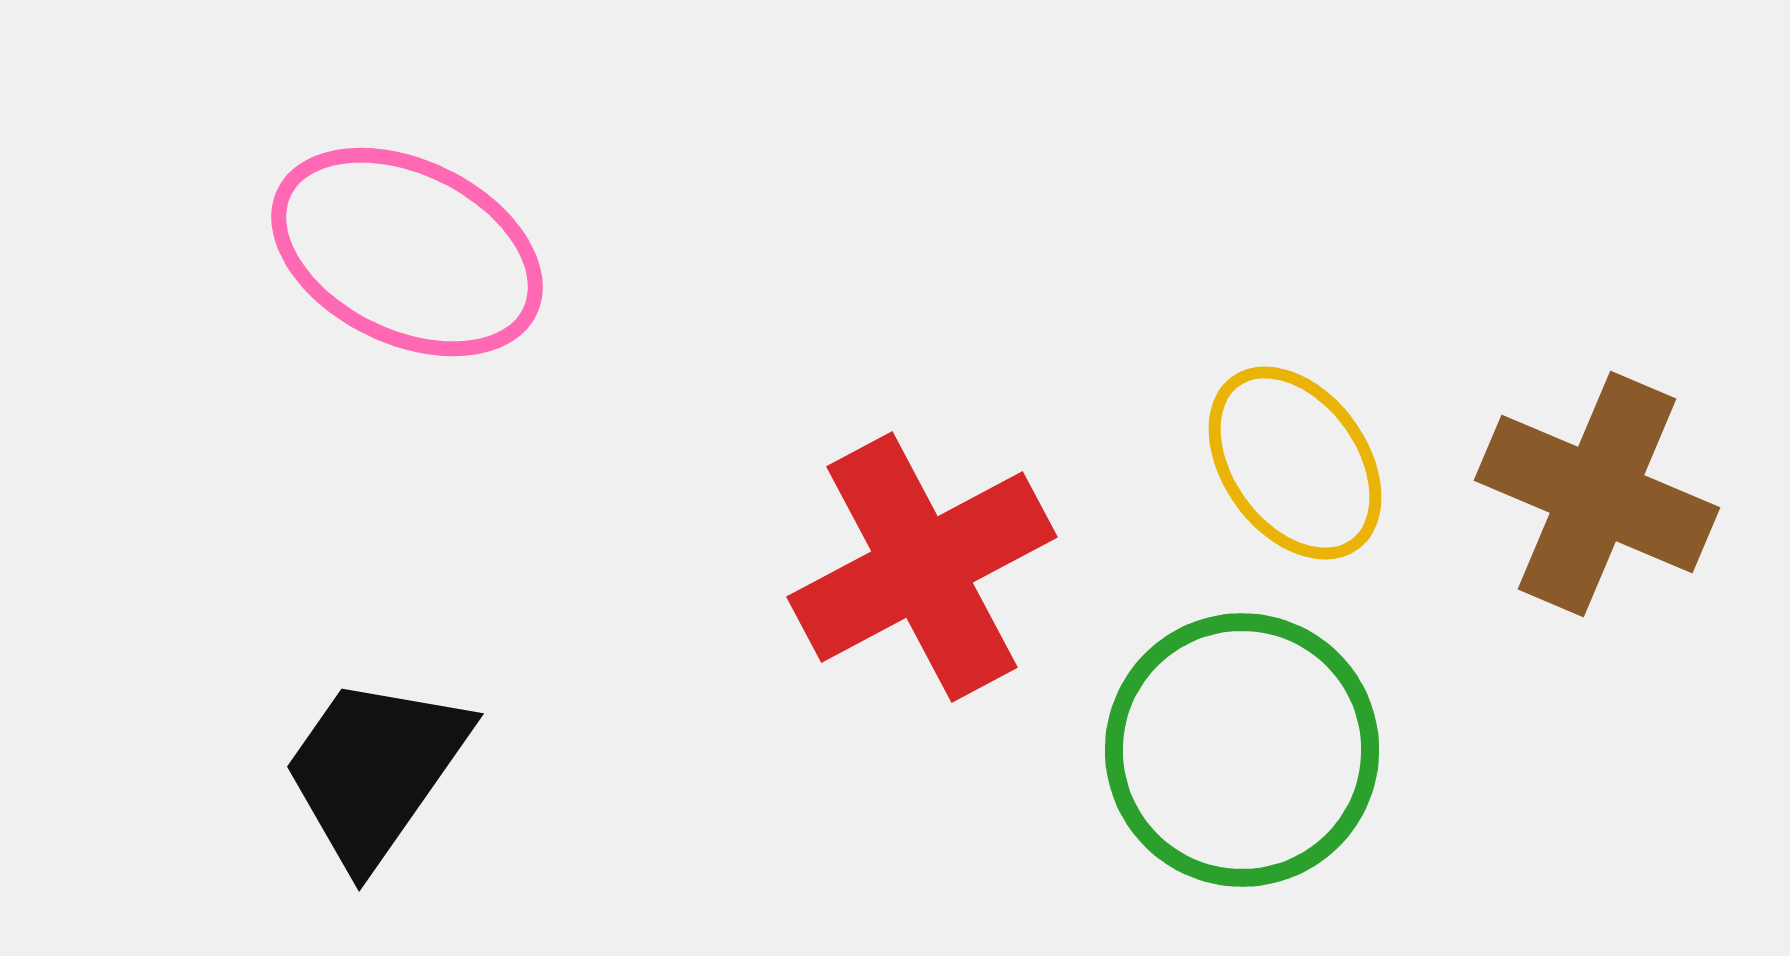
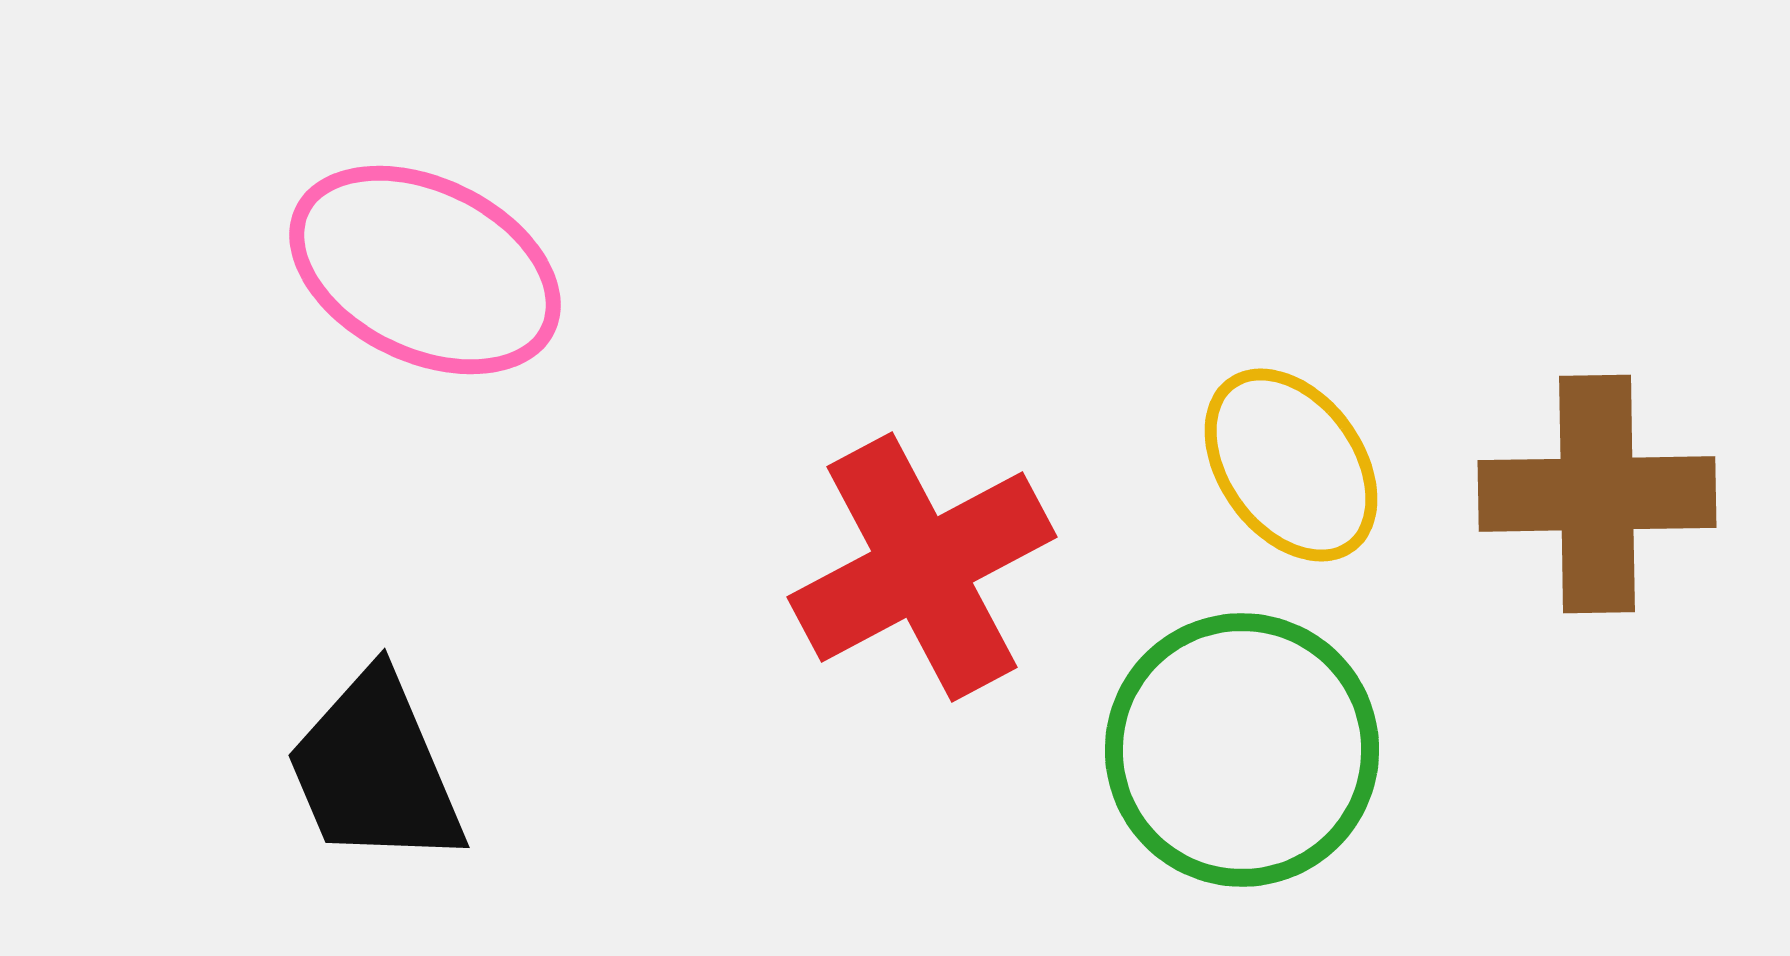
pink ellipse: moved 18 px right, 18 px down
yellow ellipse: moved 4 px left, 2 px down
brown cross: rotated 24 degrees counterclockwise
black trapezoid: rotated 58 degrees counterclockwise
